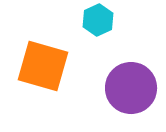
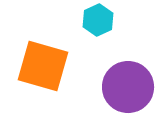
purple circle: moved 3 px left, 1 px up
